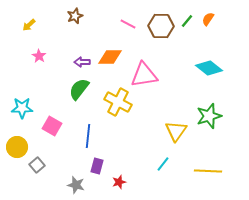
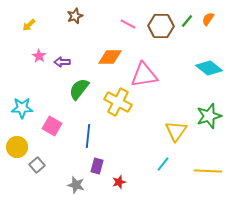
purple arrow: moved 20 px left
